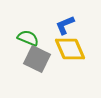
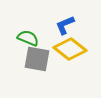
yellow diamond: rotated 28 degrees counterclockwise
gray square: rotated 16 degrees counterclockwise
